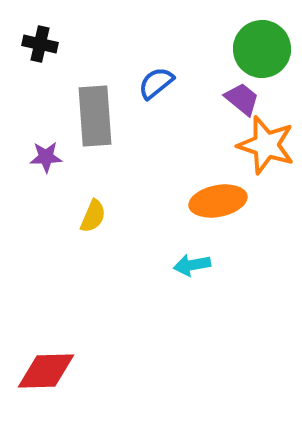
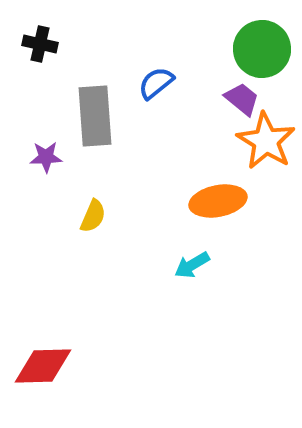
orange star: moved 4 px up; rotated 14 degrees clockwise
cyan arrow: rotated 21 degrees counterclockwise
red diamond: moved 3 px left, 5 px up
